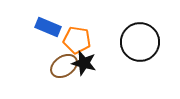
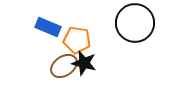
black circle: moved 5 px left, 19 px up
